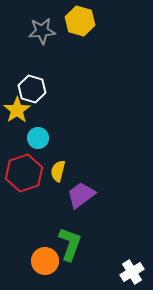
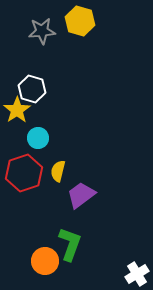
white cross: moved 5 px right, 2 px down
